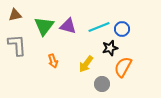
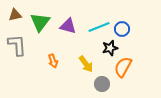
green triangle: moved 4 px left, 4 px up
yellow arrow: rotated 72 degrees counterclockwise
